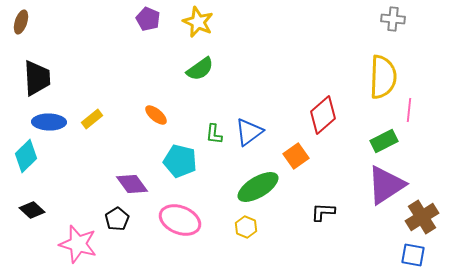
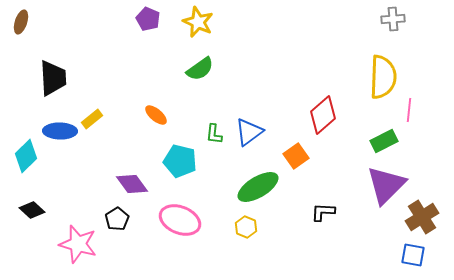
gray cross: rotated 10 degrees counterclockwise
black trapezoid: moved 16 px right
blue ellipse: moved 11 px right, 9 px down
purple triangle: rotated 12 degrees counterclockwise
